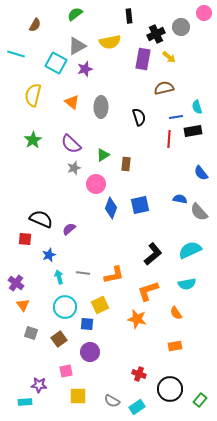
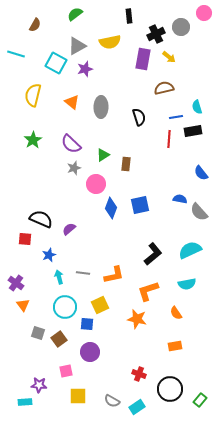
gray square at (31, 333): moved 7 px right
